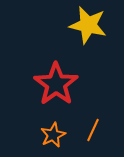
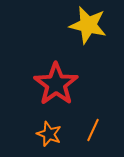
orange star: moved 4 px left, 1 px up; rotated 25 degrees counterclockwise
